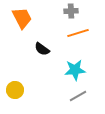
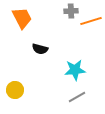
orange line: moved 13 px right, 12 px up
black semicircle: moved 2 px left; rotated 21 degrees counterclockwise
gray line: moved 1 px left, 1 px down
